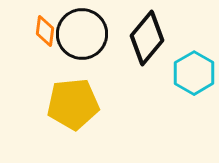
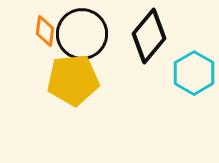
black diamond: moved 2 px right, 2 px up
yellow pentagon: moved 24 px up
